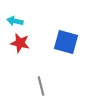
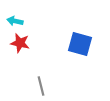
blue square: moved 14 px right, 2 px down
